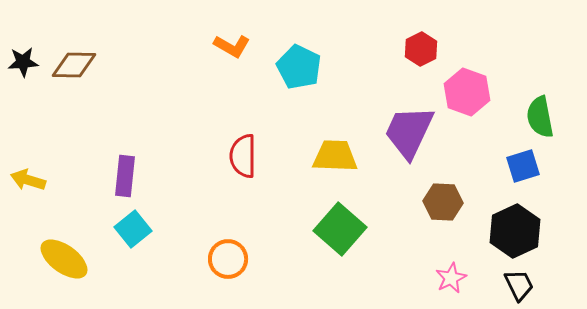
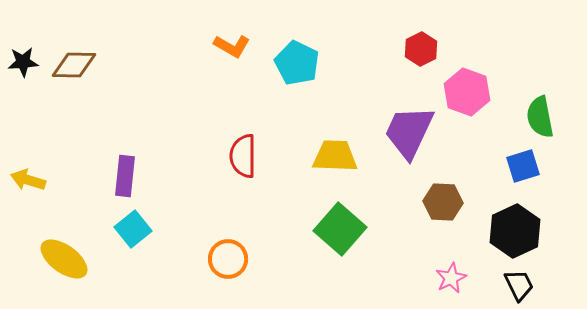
cyan pentagon: moved 2 px left, 4 px up
